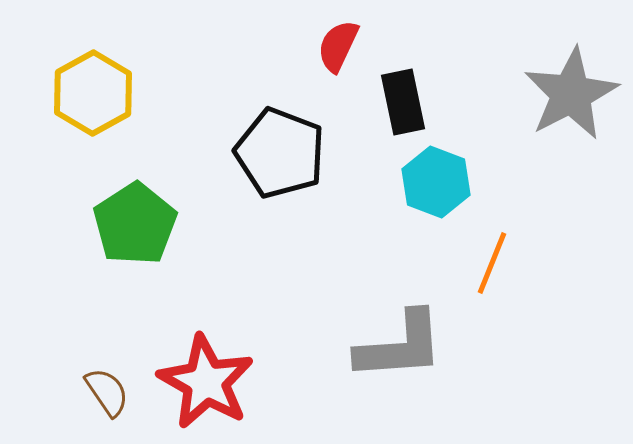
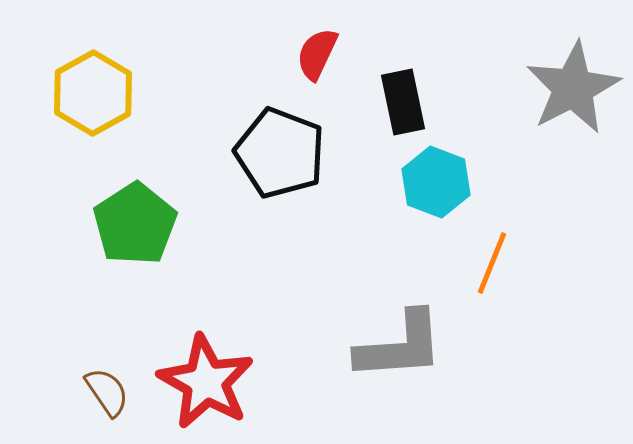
red semicircle: moved 21 px left, 8 px down
gray star: moved 2 px right, 6 px up
